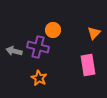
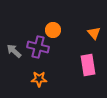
orange triangle: rotated 24 degrees counterclockwise
gray arrow: rotated 28 degrees clockwise
orange star: moved 1 px down; rotated 28 degrees counterclockwise
